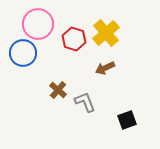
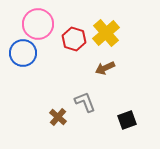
brown cross: moved 27 px down
